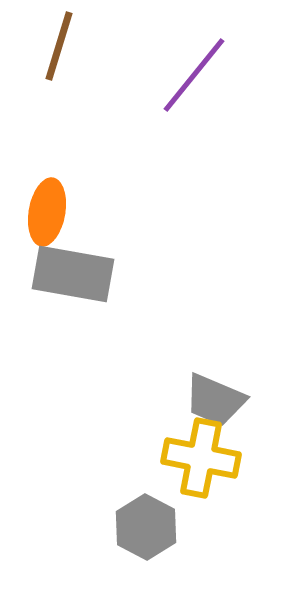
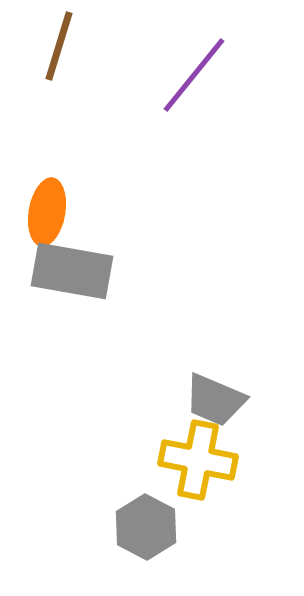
gray rectangle: moved 1 px left, 3 px up
yellow cross: moved 3 px left, 2 px down
